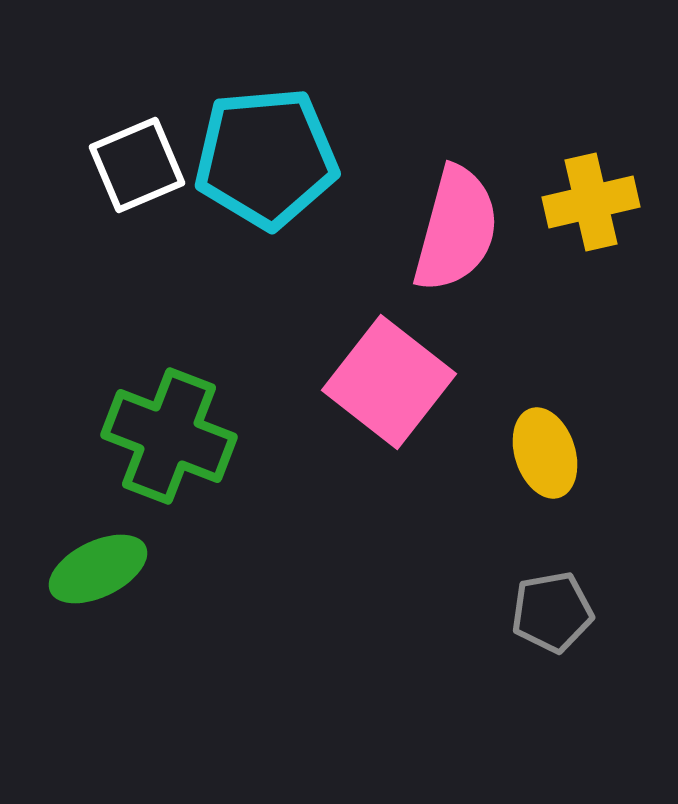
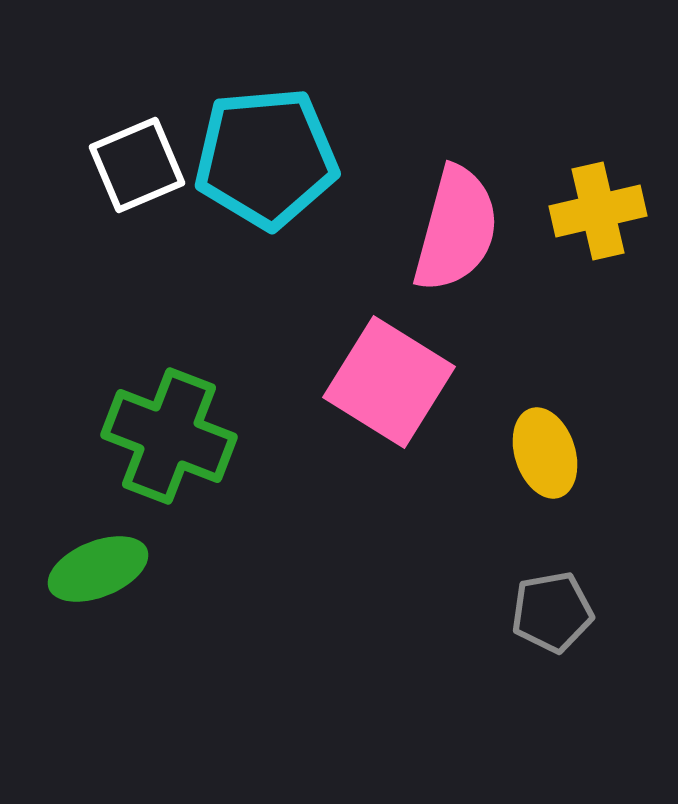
yellow cross: moved 7 px right, 9 px down
pink square: rotated 6 degrees counterclockwise
green ellipse: rotated 4 degrees clockwise
